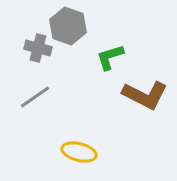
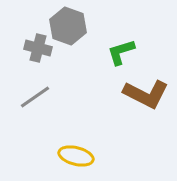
green L-shape: moved 11 px right, 5 px up
brown L-shape: moved 1 px right, 1 px up
yellow ellipse: moved 3 px left, 4 px down
